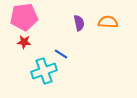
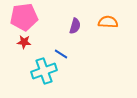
purple semicircle: moved 4 px left, 3 px down; rotated 28 degrees clockwise
